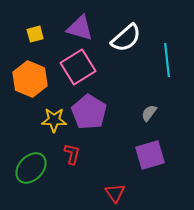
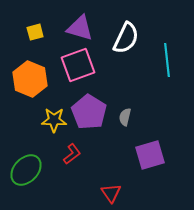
yellow square: moved 2 px up
white semicircle: rotated 24 degrees counterclockwise
pink square: moved 2 px up; rotated 12 degrees clockwise
gray semicircle: moved 24 px left, 4 px down; rotated 24 degrees counterclockwise
red L-shape: rotated 40 degrees clockwise
green ellipse: moved 5 px left, 2 px down
red triangle: moved 4 px left
